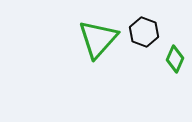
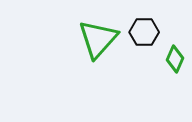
black hexagon: rotated 20 degrees counterclockwise
